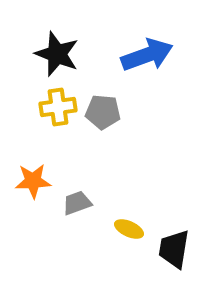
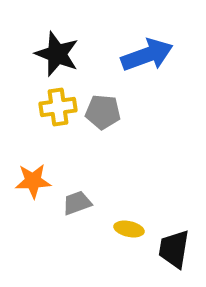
yellow ellipse: rotated 12 degrees counterclockwise
